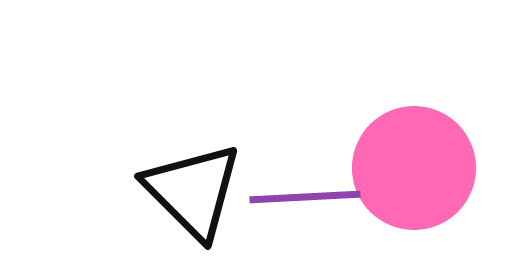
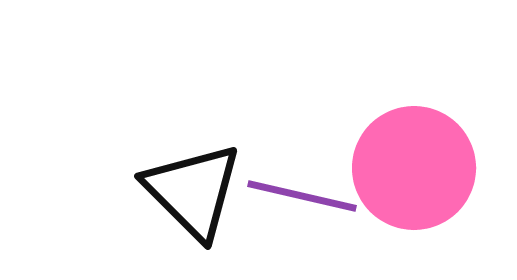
purple line: moved 3 px left, 1 px up; rotated 16 degrees clockwise
